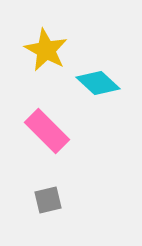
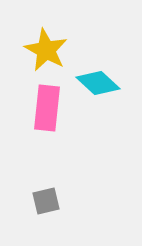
pink rectangle: moved 23 px up; rotated 51 degrees clockwise
gray square: moved 2 px left, 1 px down
